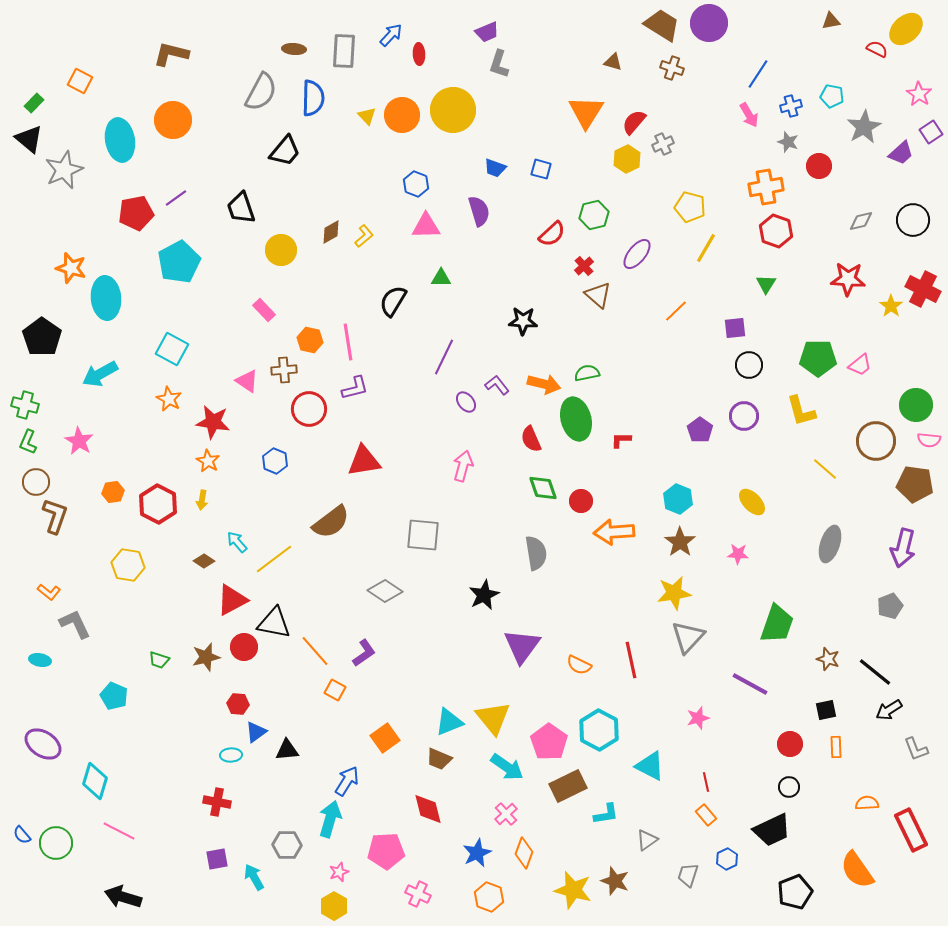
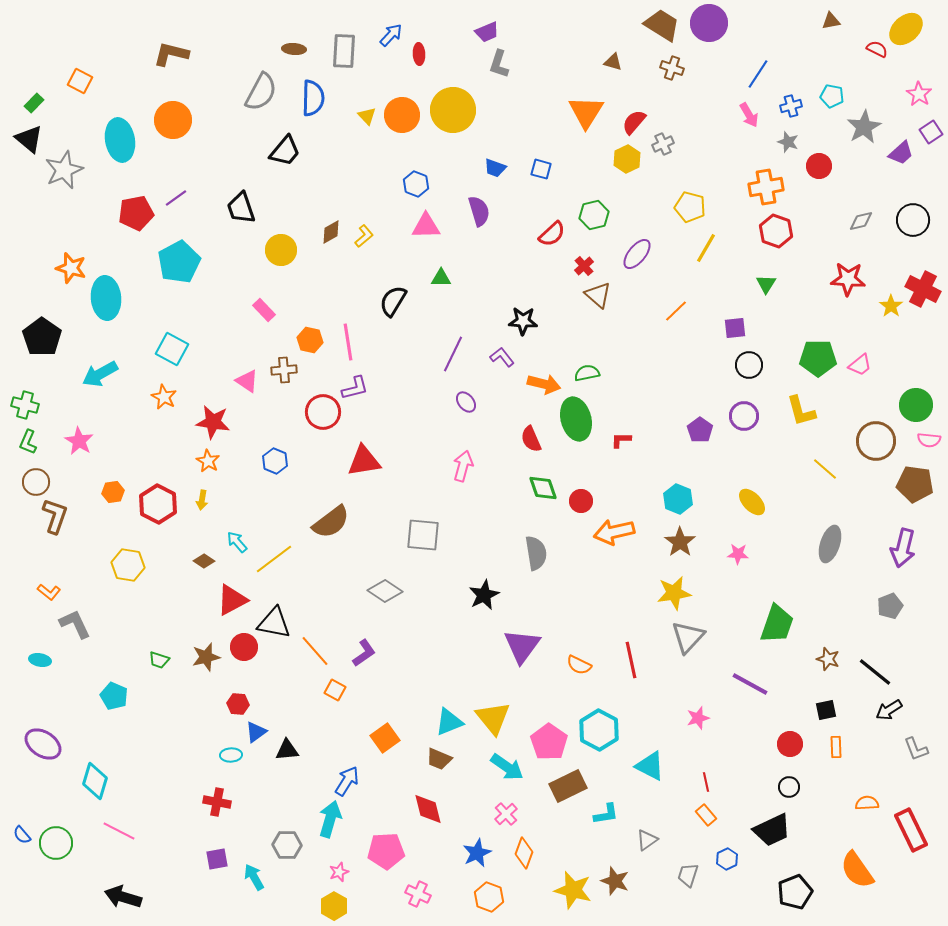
purple line at (444, 357): moved 9 px right, 3 px up
purple L-shape at (497, 385): moved 5 px right, 28 px up
orange star at (169, 399): moved 5 px left, 2 px up
red circle at (309, 409): moved 14 px right, 3 px down
orange arrow at (614, 532): rotated 9 degrees counterclockwise
